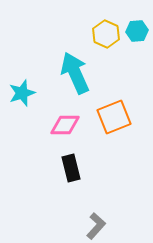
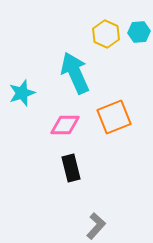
cyan hexagon: moved 2 px right, 1 px down
